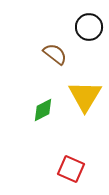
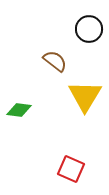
black circle: moved 2 px down
brown semicircle: moved 7 px down
green diamond: moved 24 px left; rotated 35 degrees clockwise
